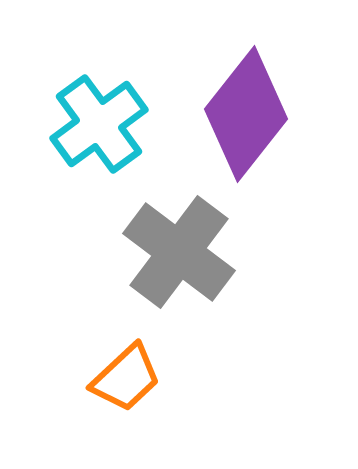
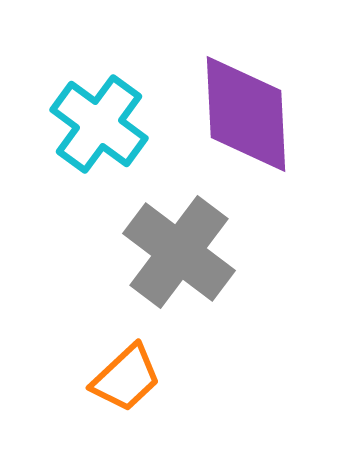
purple diamond: rotated 41 degrees counterclockwise
cyan cross: rotated 18 degrees counterclockwise
